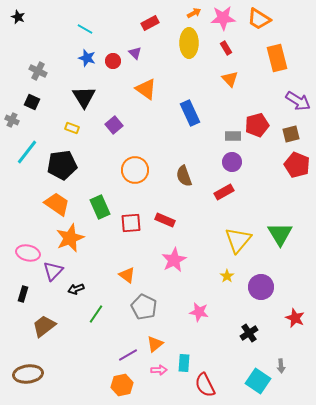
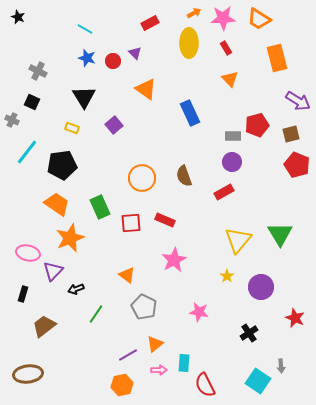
orange circle at (135, 170): moved 7 px right, 8 px down
